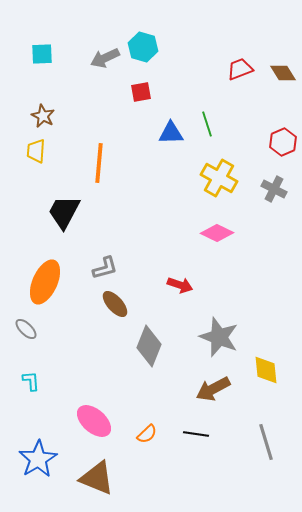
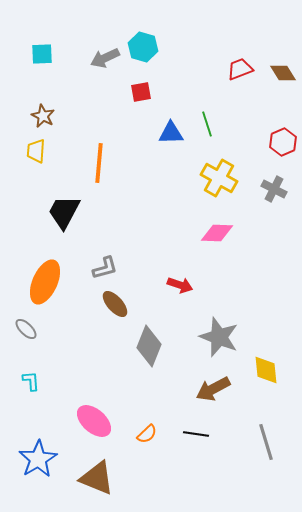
pink diamond: rotated 24 degrees counterclockwise
